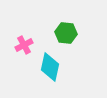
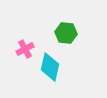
pink cross: moved 1 px right, 4 px down
